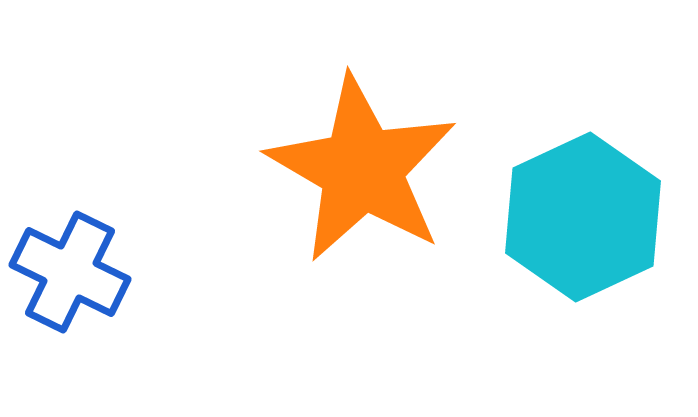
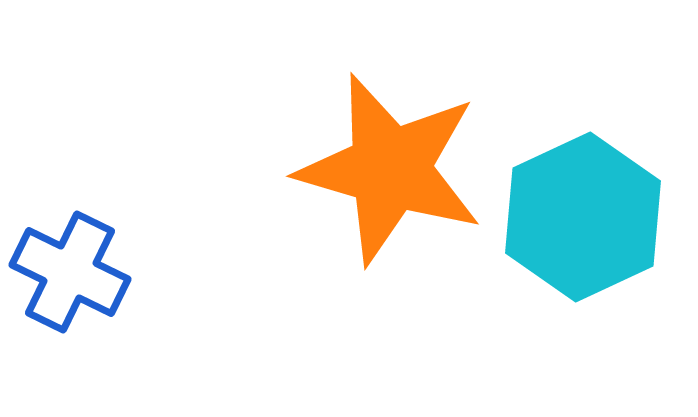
orange star: moved 28 px right; rotated 14 degrees counterclockwise
